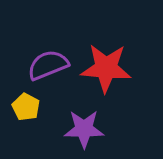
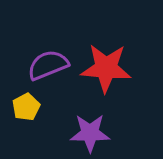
yellow pentagon: rotated 16 degrees clockwise
purple star: moved 6 px right, 4 px down
